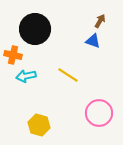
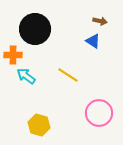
brown arrow: rotated 72 degrees clockwise
blue triangle: rotated 14 degrees clockwise
orange cross: rotated 12 degrees counterclockwise
cyan arrow: rotated 48 degrees clockwise
